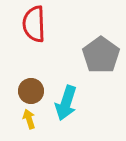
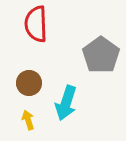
red semicircle: moved 2 px right
brown circle: moved 2 px left, 8 px up
yellow arrow: moved 1 px left, 1 px down
